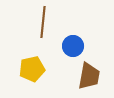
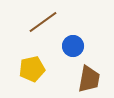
brown line: rotated 48 degrees clockwise
brown trapezoid: moved 3 px down
